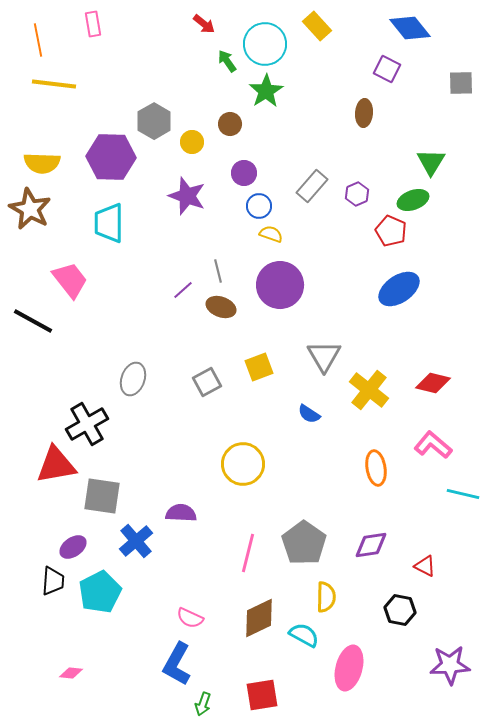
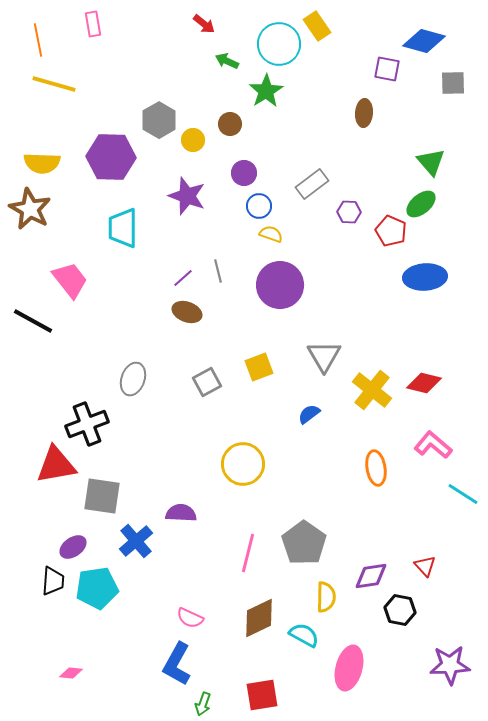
yellow rectangle at (317, 26): rotated 8 degrees clockwise
blue diamond at (410, 28): moved 14 px right, 13 px down; rotated 36 degrees counterclockwise
cyan circle at (265, 44): moved 14 px right
green arrow at (227, 61): rotated 30 degrees counterclockwise
purple square at (387, 69): rotated 16 degrees counterclockwise
gray square at (461, 83): moved 8 px left
yellow line at (54, 84): rotated 9 degrees clockwise
gray hexagon at (154, 121): moved 5 px right, 1 px up
yellow circle at (192, 142): moved 1 px right, 2 px up
green triangle at (431, 162): rotated 12 degrees counterclockwise
gray rectangle at (312, 186): moved 2 px up; rotated 12 degrees clockwise
purple hexagon at (357, 194): moved 8 px left, 18 px down; rotated 25 degrees clockwise
green ellipse at (413, 200): moved 8 px right, 4 px down; rotated 20 degrees counterclockwise
cyan trapezoid at (109, 223): moved 14 px right, 5 px down
blue ellipse at (399, 289): moved 26 px right, 12 px up; rotated 30 degrees clockwise
purple line at (183, 290): moved 12 px up
brown ellipse at (221, 307): moved 34 px left, 5 px down
red diamond at (433, 383): moved 9 px left
yellow cross at (369, 390): moved 3 px right
blue semicircle at (309, 414): rotated 110 degrees clockwise
black cross at (87, 424): rotated 9 degrees clockwise
cyan line at (463, 494): rotated 20 degrees clockwise
purple diamond at (371, 545): moved 31 px down
red triangle at (425, 566): rotated 20 degrees clockwise
cyan pentagon at (100, 592): moved 3 px left, 4 px up; rotated 18 degrees clockwise
